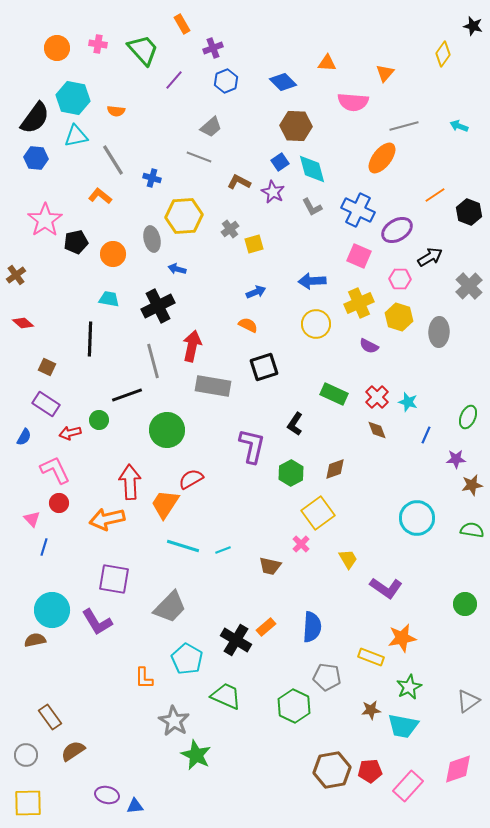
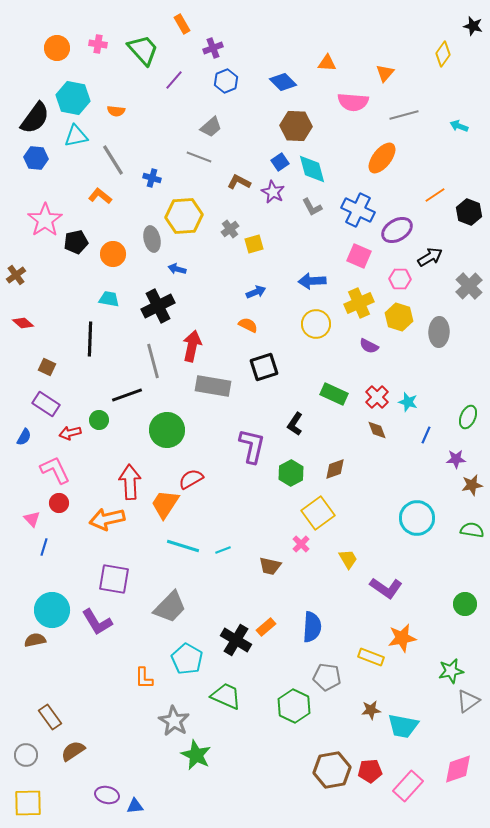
gray line at (404, 126): moved 11 px up
green star at (409, 687): moved 42 px right, 16 px up; rotated 15 degrees clockwise
